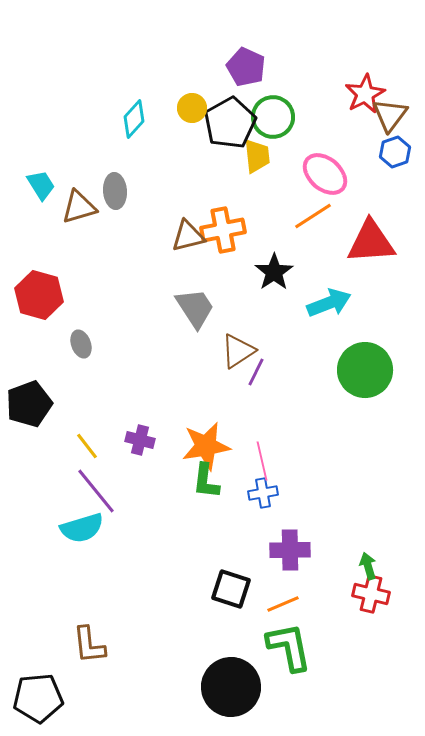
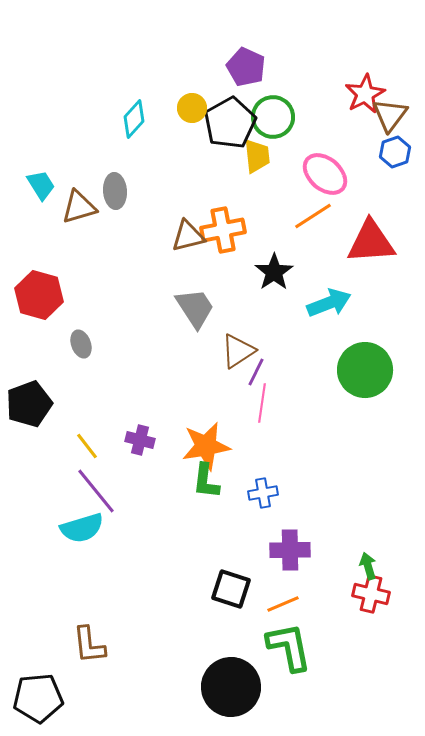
pink line at (262, 461): moved 58 px up; rotated 21 degrees clockwise
